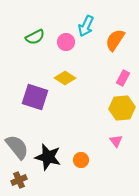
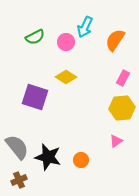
cyan arrow: moved 1 px left, 1 px down
yellow diamond: moved 1 px right, 1 px up
pink triangle: rotated 32 degrees clockwise
